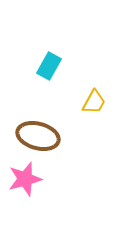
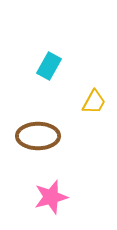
brown ellipse: rotated 15 degrees counterclockwise
pink star: moved 26 px right, 18 px down
